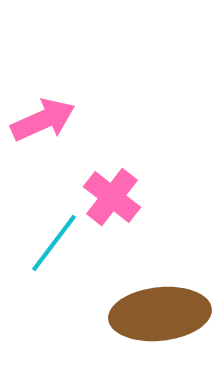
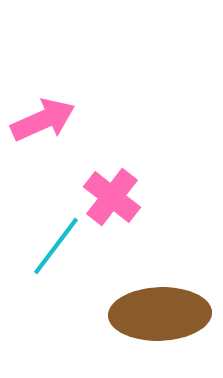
cyan line: moved 2 px right, 3 px down
brown ellipse: rotated 4 degrees clockwise
